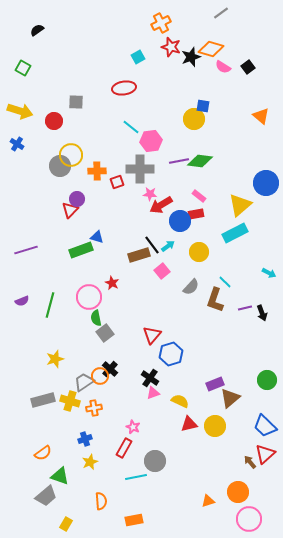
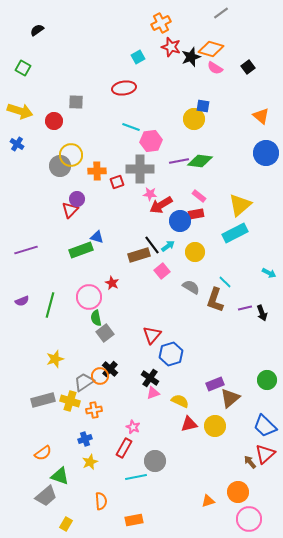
pink semicircle at (223, 67): moved 8 px left, 1 px down
cyan line at (131, 127): rotated 18 degrees counterclockwise
blue circle at (266, 183): moved 30 px up
yellow circle at (199, 252): moved 4 px left
gray semicircle at (191, 287): rotated 102 degrees counterclockwise
orange cross at (94, 408): moved 2 px down
